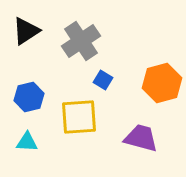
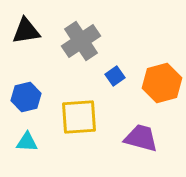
black triangle: rotated 24 degrees clockwise
blue square: moved 12 px right, 4 px up; rotated 24 degrees clockwise
blue hexagon: moved 3 px left
